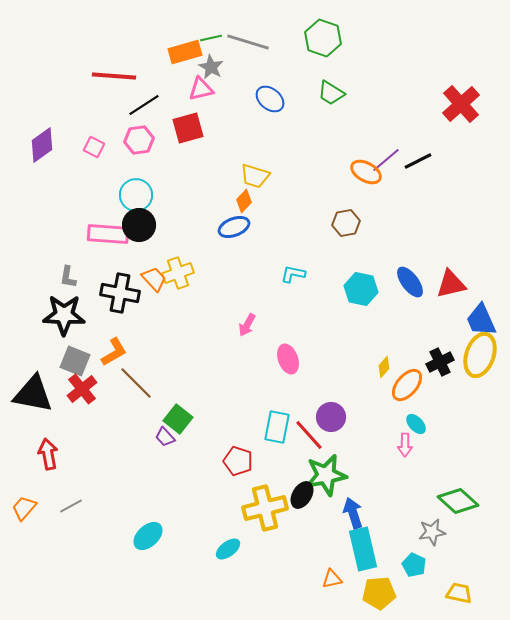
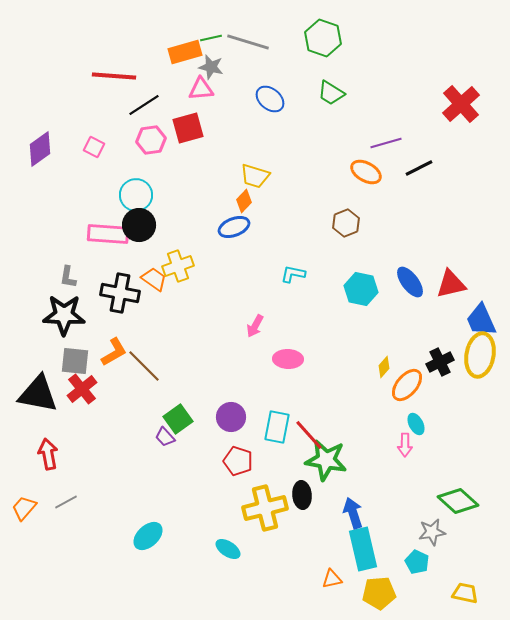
gray star at (211, 67): rotated 15 degrees counterclockwise
pink triangle at (201, 89): rotated 8 degrees clockwise
pink hexagon at (139, 140): moved 12 px right
purple diamond at (42, 145): moved 2 px left, 4 px down
purple line at (386, 160): moved 17 px up; rotated 24 degrees clockwise
black line at (418, 161): moved 1 px right, 7 px down
brown hexagon at (346, 223): rotated 12 degrees counterclockwise
yellow cross at (178, 273): moved 7 px up
orange trapezoid at (154, 279): rotated 12 degrees counterclockwise
pink arrow at (247, 325): moved 8 px right, 1 px down
yellow ellipse at (480, 355): rotated 9 degrees counterclockwise
pink ellipse at (288, 359): rotated 68 degrees counterclockwise
gray square at (75, 361): rotated 16 degrees counterclockwise
brown line at (136, 383): moved 8 px right, 17 px up
black triangle at (33, 394): moved 5 px right
purple circle at (331, 417): moved 100 px left
green square at (178, 419): rotated 16 degrees clockwise
cyan ellipse at (416, 424): rotated 15 degrees clockwise
green star at (326, 475): moved 15 px up; rotated 21 degrees clockwise
black ellipse at (302, 495): rotated 36 degrees counterclockwise
gray line at (71, 506): moved 5 px left, 4 px up
cyan ellipse at (228, 549): rotated 70 degrees clockwise
cyan pentagon at (414, 565): moved 3 px right, 3 px up
yellow trapezoid at (459, 593): moved 6 px right
